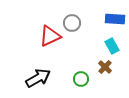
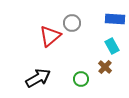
red triangle: rotated 15 degrees counterclockwise
